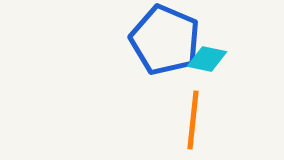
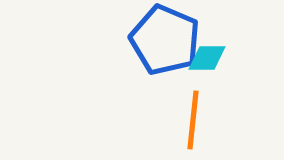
cyan diamond: moved 1 px up; rotated 12 degrees counterclockwise
